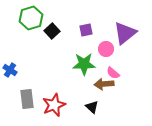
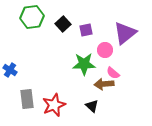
green hexagon: moved 1 px right, 1 px up; rotated 10 degrees clockwise
black square: moved 11 px right, 7 px up
pink circle: moved 1 px left, 1 px down
black triangle: moved 1 px up
